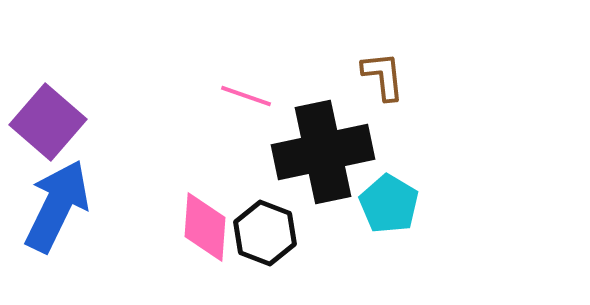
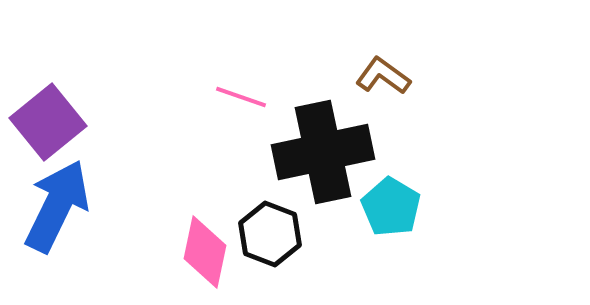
brown L-shape: rotated 48 degrees counterclockwise
pink line: moved 5 px left, 1 px down
purple square: rotated 10 degrees clockwise
cyan pentagon: moved 2 px right, 3 px down
pink diamond: moved 25 px down; rotated 8 degrees clockwise
black hexagon: moved 5 px right, 1 px down
